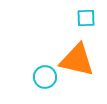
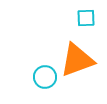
orange triangle: rotated 33 degrees counterclockwise
